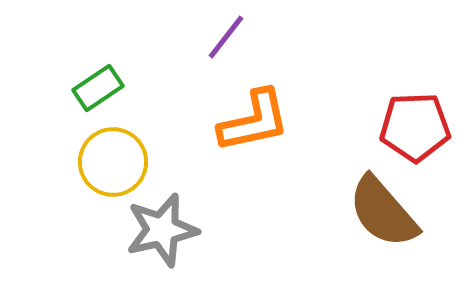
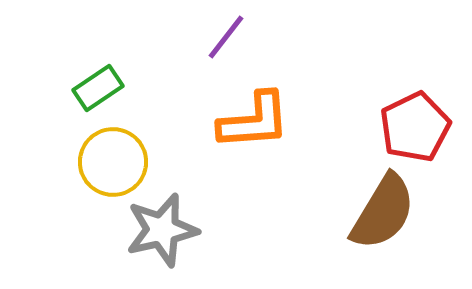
orange L-shape: rotated 8 degrees clockwise
red pentagon: rotated 24 degrees counterclockwise
brown semicircle: rotated 108 degrees counterclockwise
